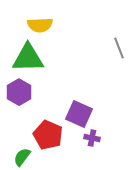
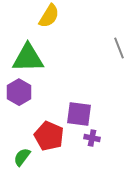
yellow semicircle: moved 9 px right, 9 px up; rotated 55 degrees counterclockwise
purple square: rotated 16 degrees counterclockwise
red pentagon: moved 1 px right, 1 px down
